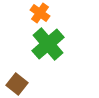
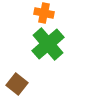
orange cross: moved 4 px right; rotated 24 degrees counterclockwise
